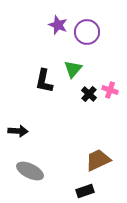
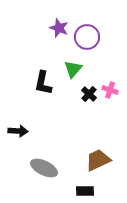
purple star: moved 1 px right, 3 px down
purple circle: moved 5 px down
black L-shape: moved 1 px left, 2 px down
gray ellipse: moved 14 px right, 3 px up
black rectangle: rotated 18 degrees clockwise
